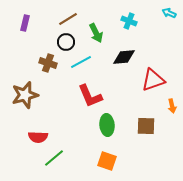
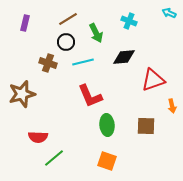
cyan line: moved 2 px right; rotated 15 degrees clockwise
brown star: moved 3 px left, 1 px up
